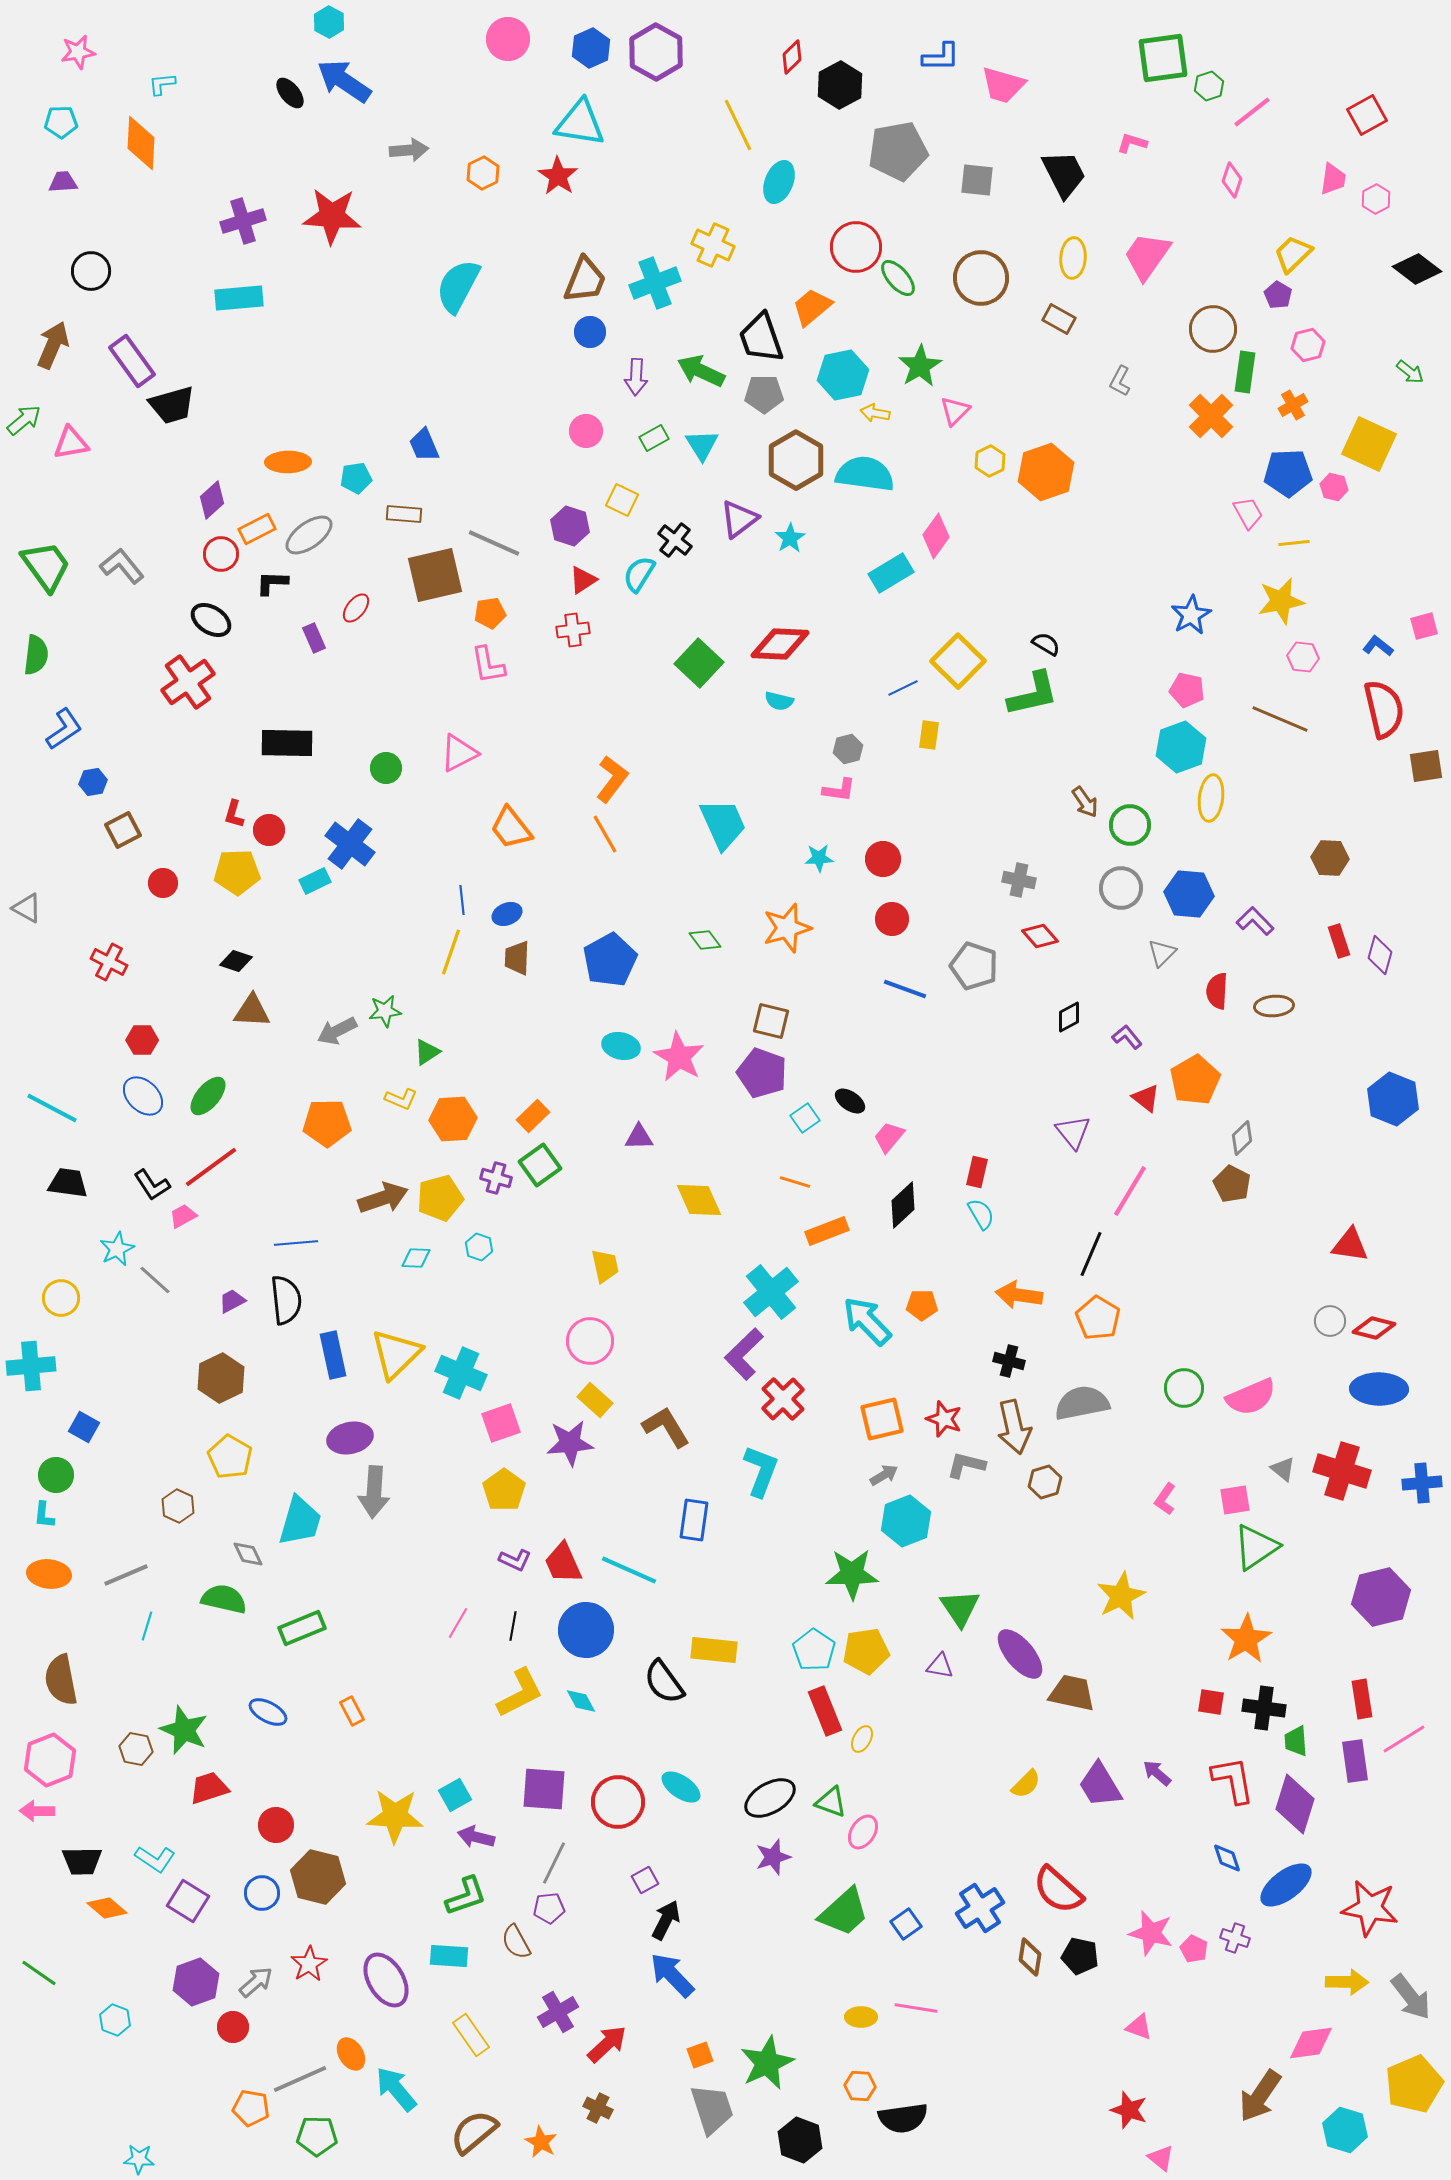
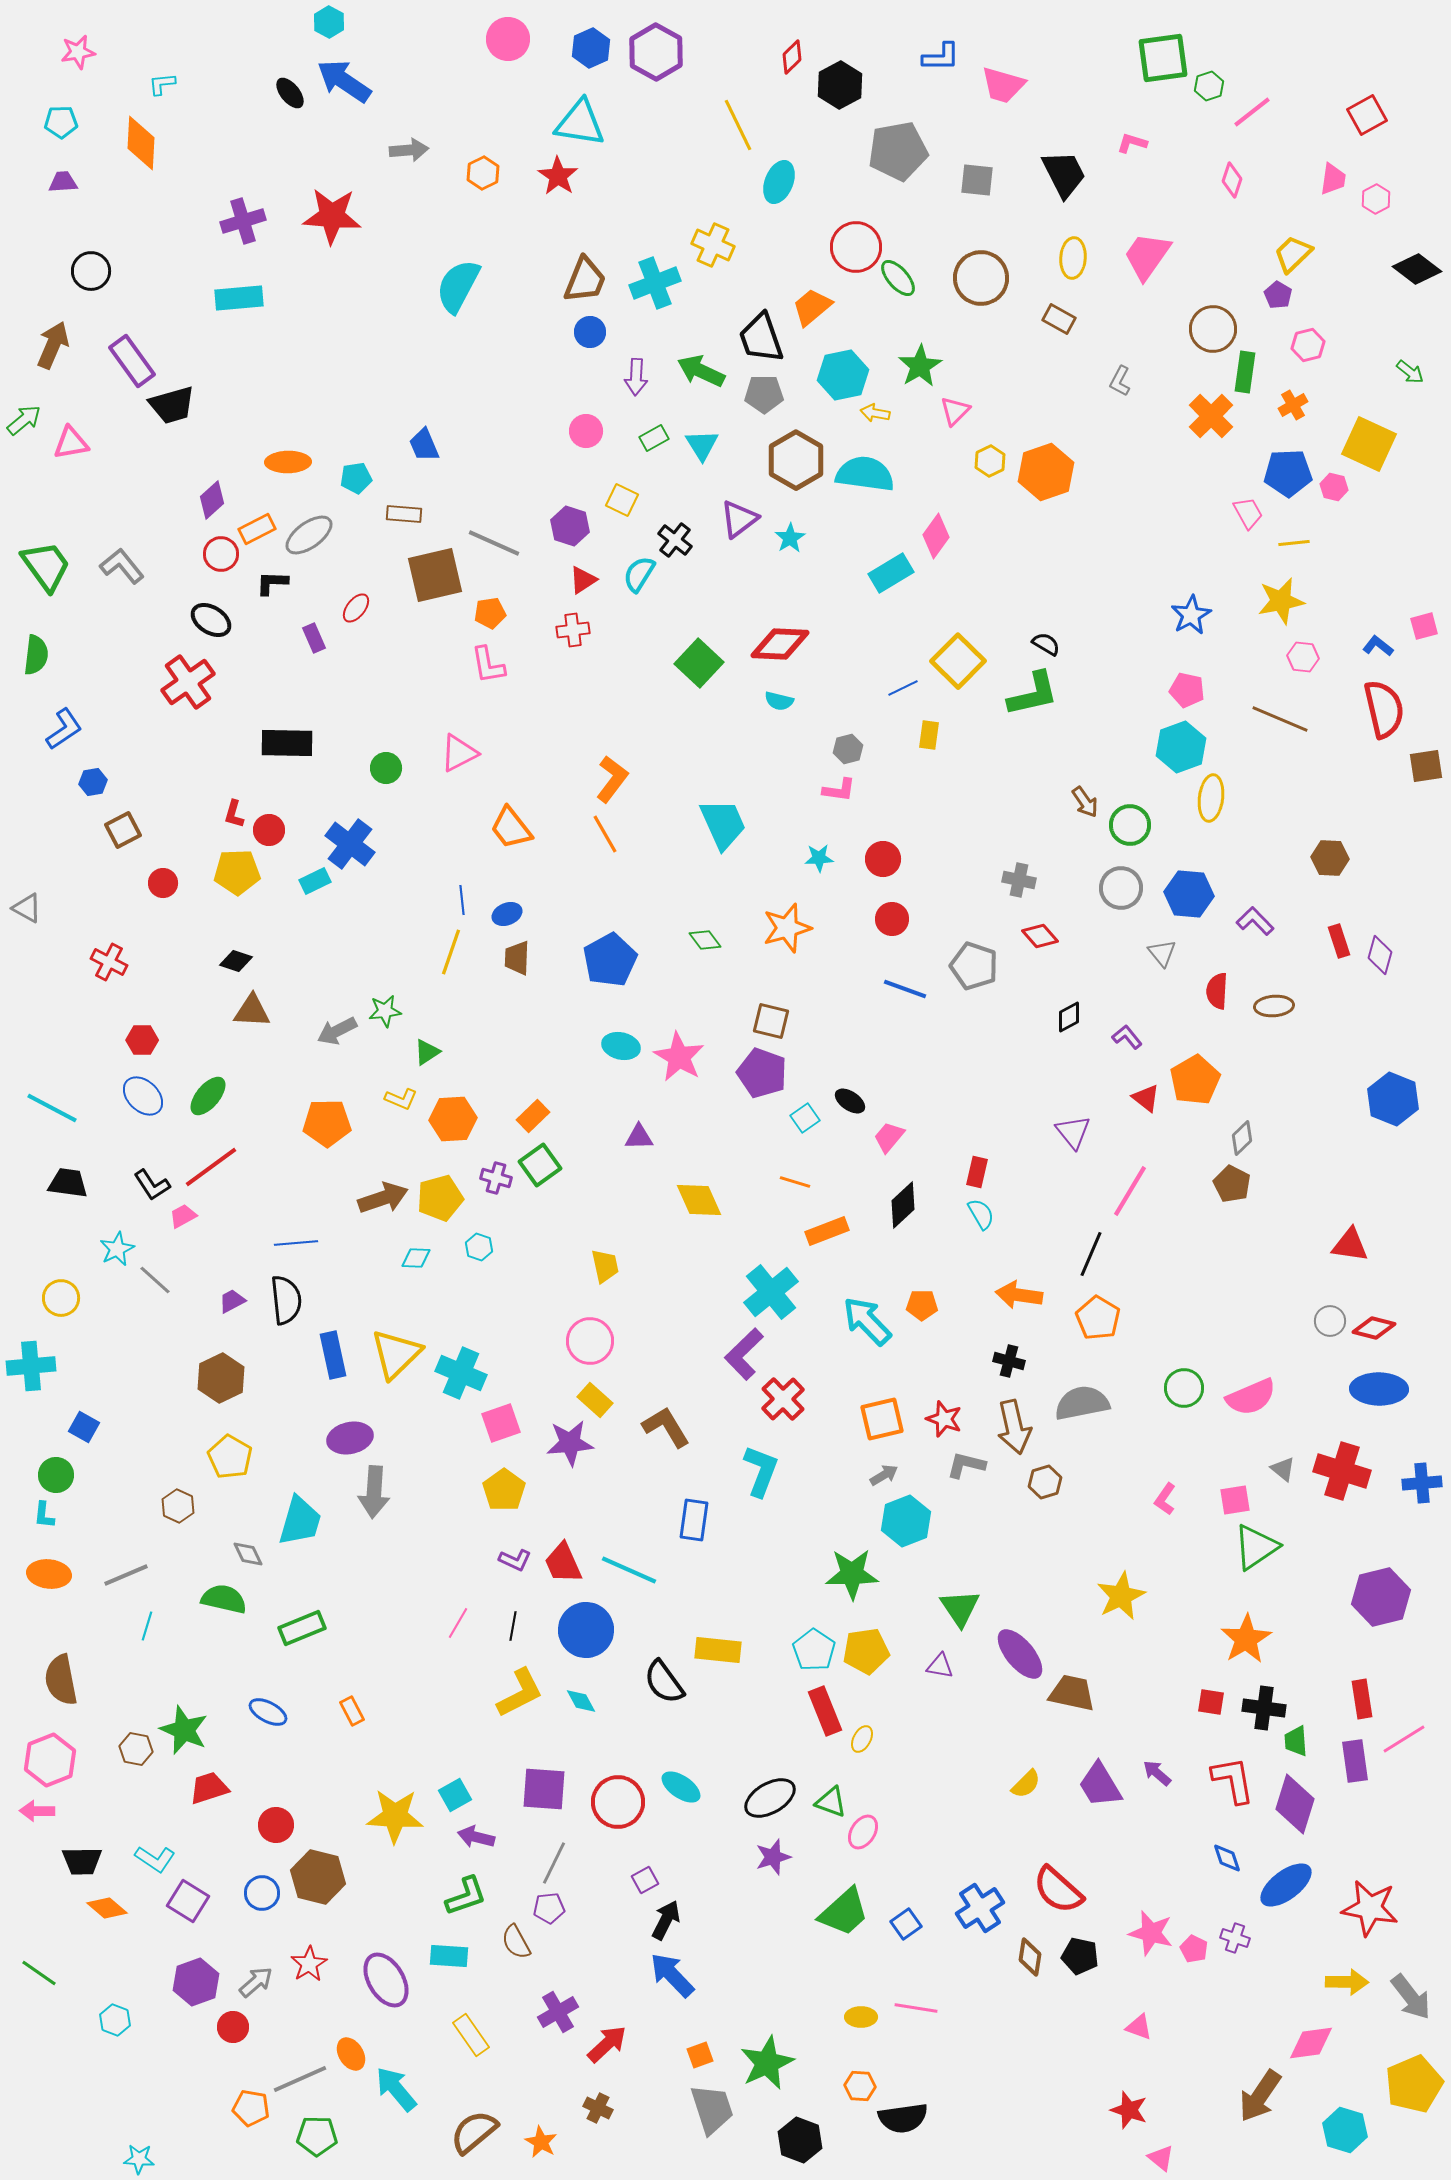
gray triangle at (1162, 953): rotated 24 degrees counterclockwise
yellow rectangle at (714, 1650): moved 4 px right
